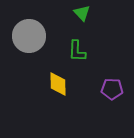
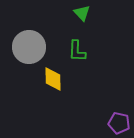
gray circle: moved 11 px down
yellow diamond: moved 5 px left, 5 px up
purple pentagon: moved 7 px right, 34 px down; rotated 10 degrees clockwise
